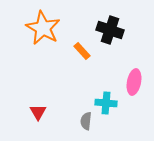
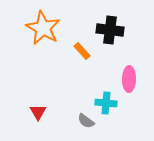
black cross: rotated 12 degrees counterclockwise
pink ellipse: moved 5 px left, 3 px up; rotated 10 degrees counterclockwise
gray semicircle: rotated 60 degrees counterclockwise
